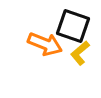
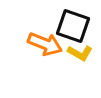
yellow L-shape: rotated 110 degrees counterclockwise
